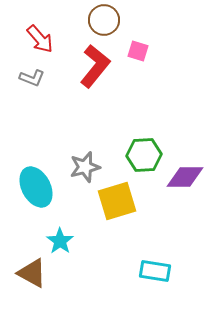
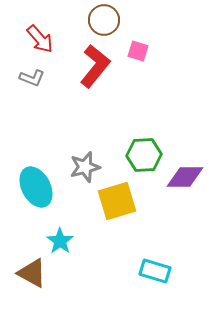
cyan rectangle: rotated 8 degrees clockwise
